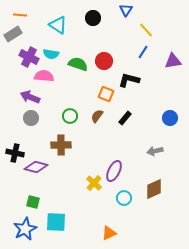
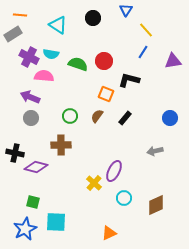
brown diamond: moved 2 px right, 16 px down
